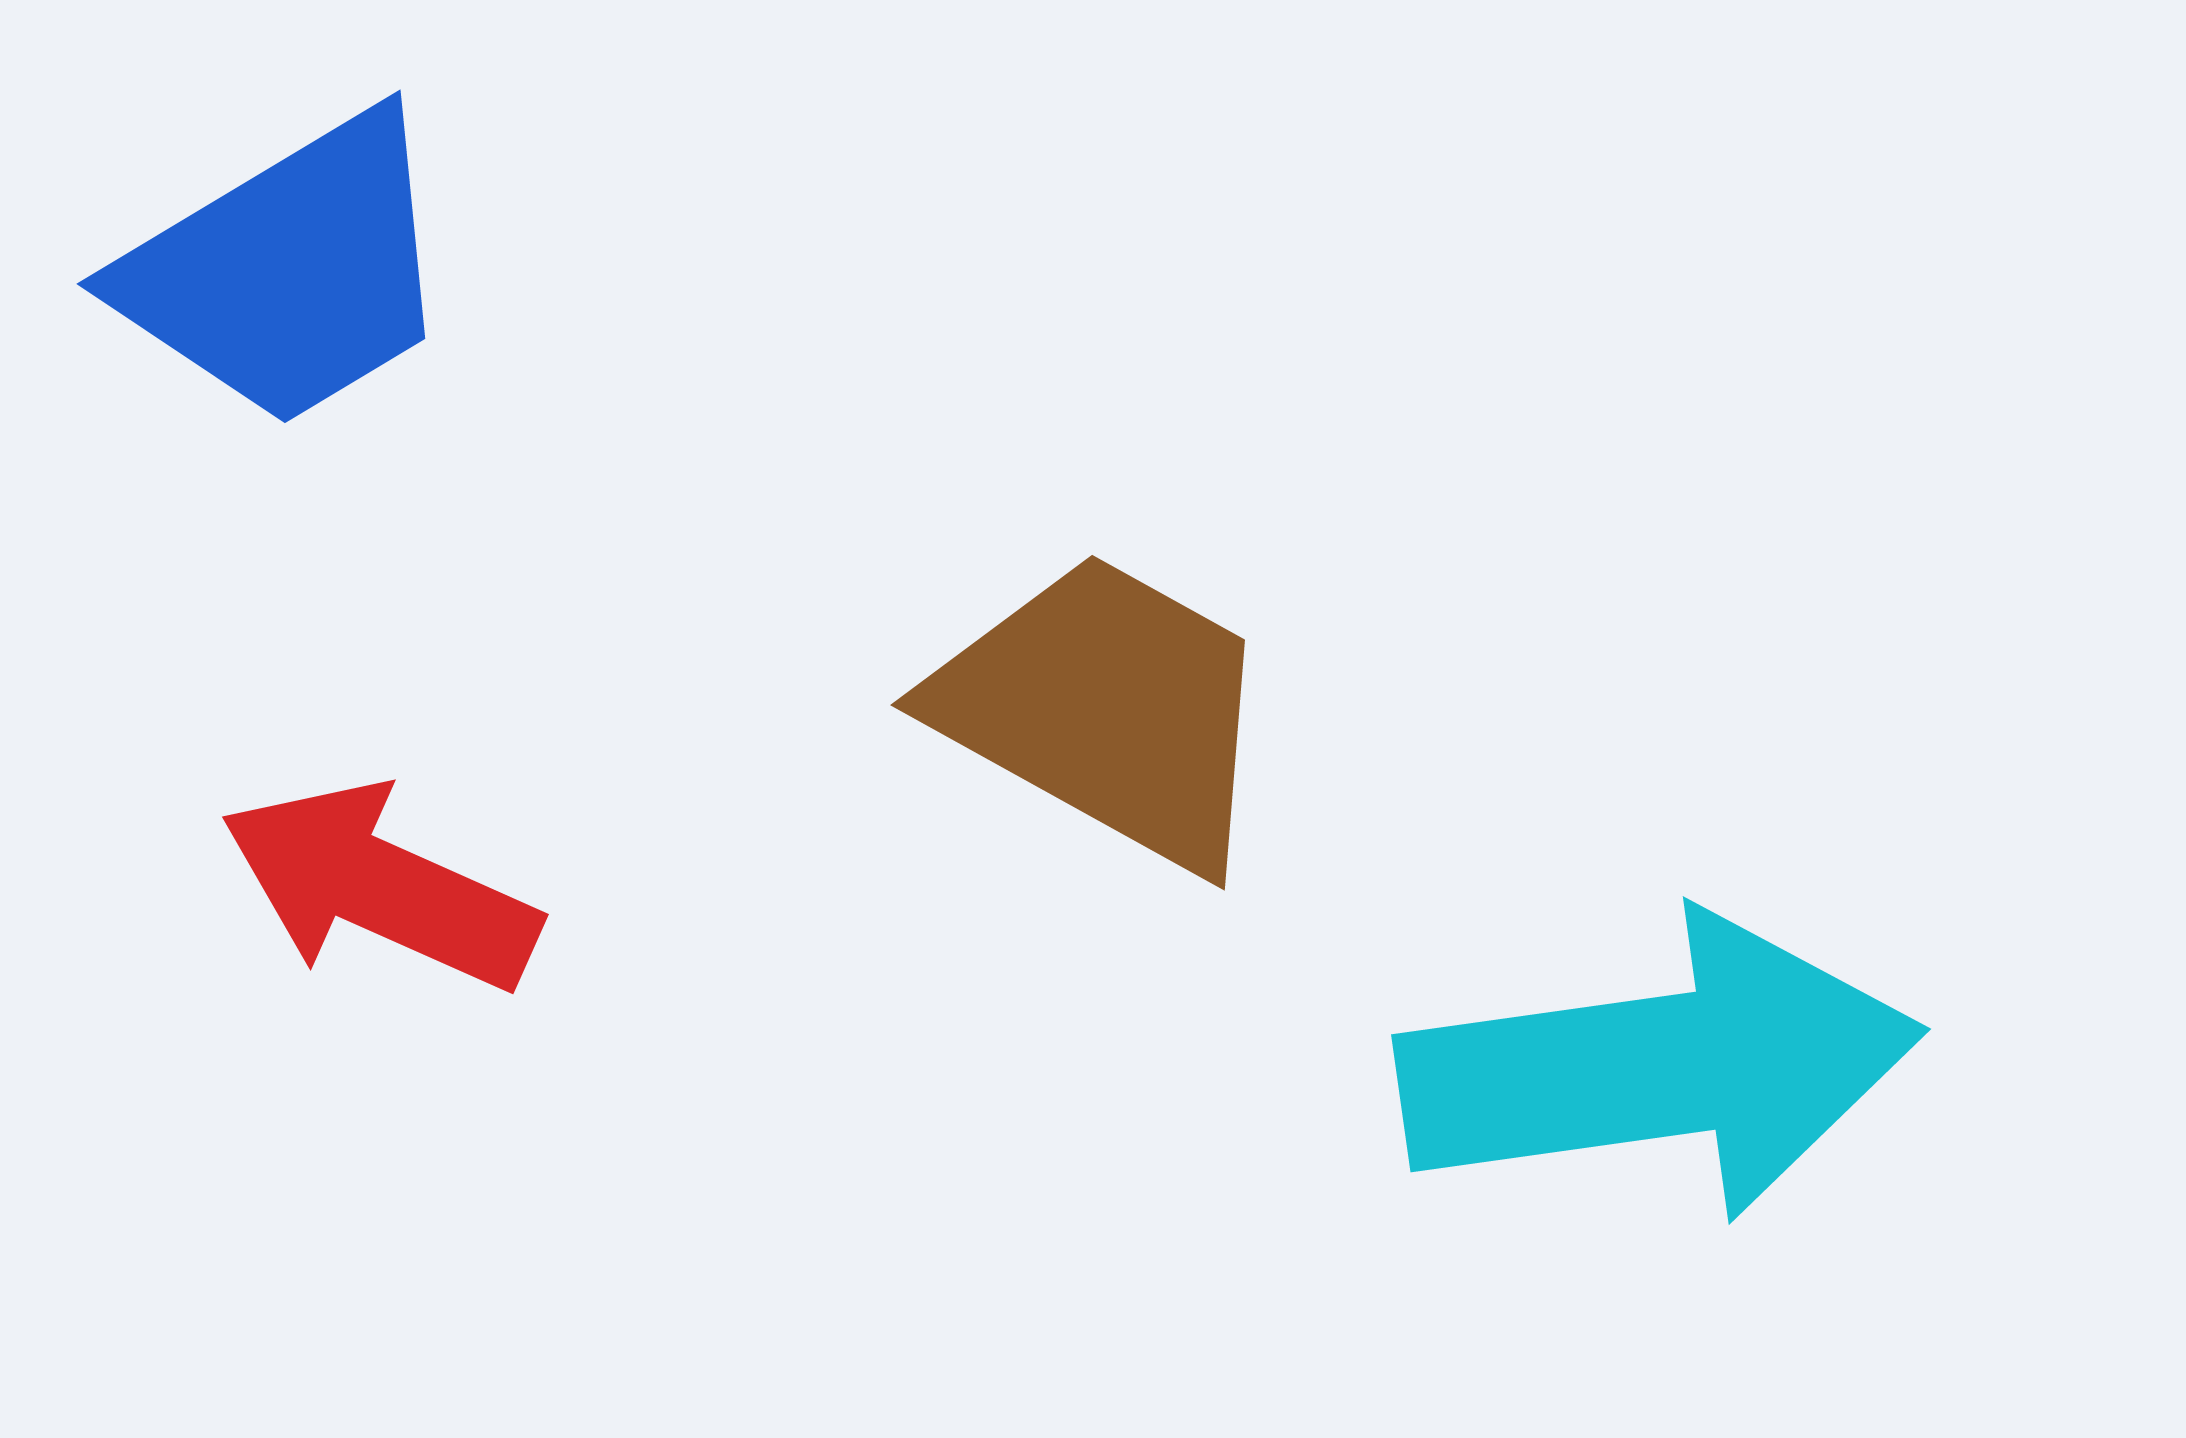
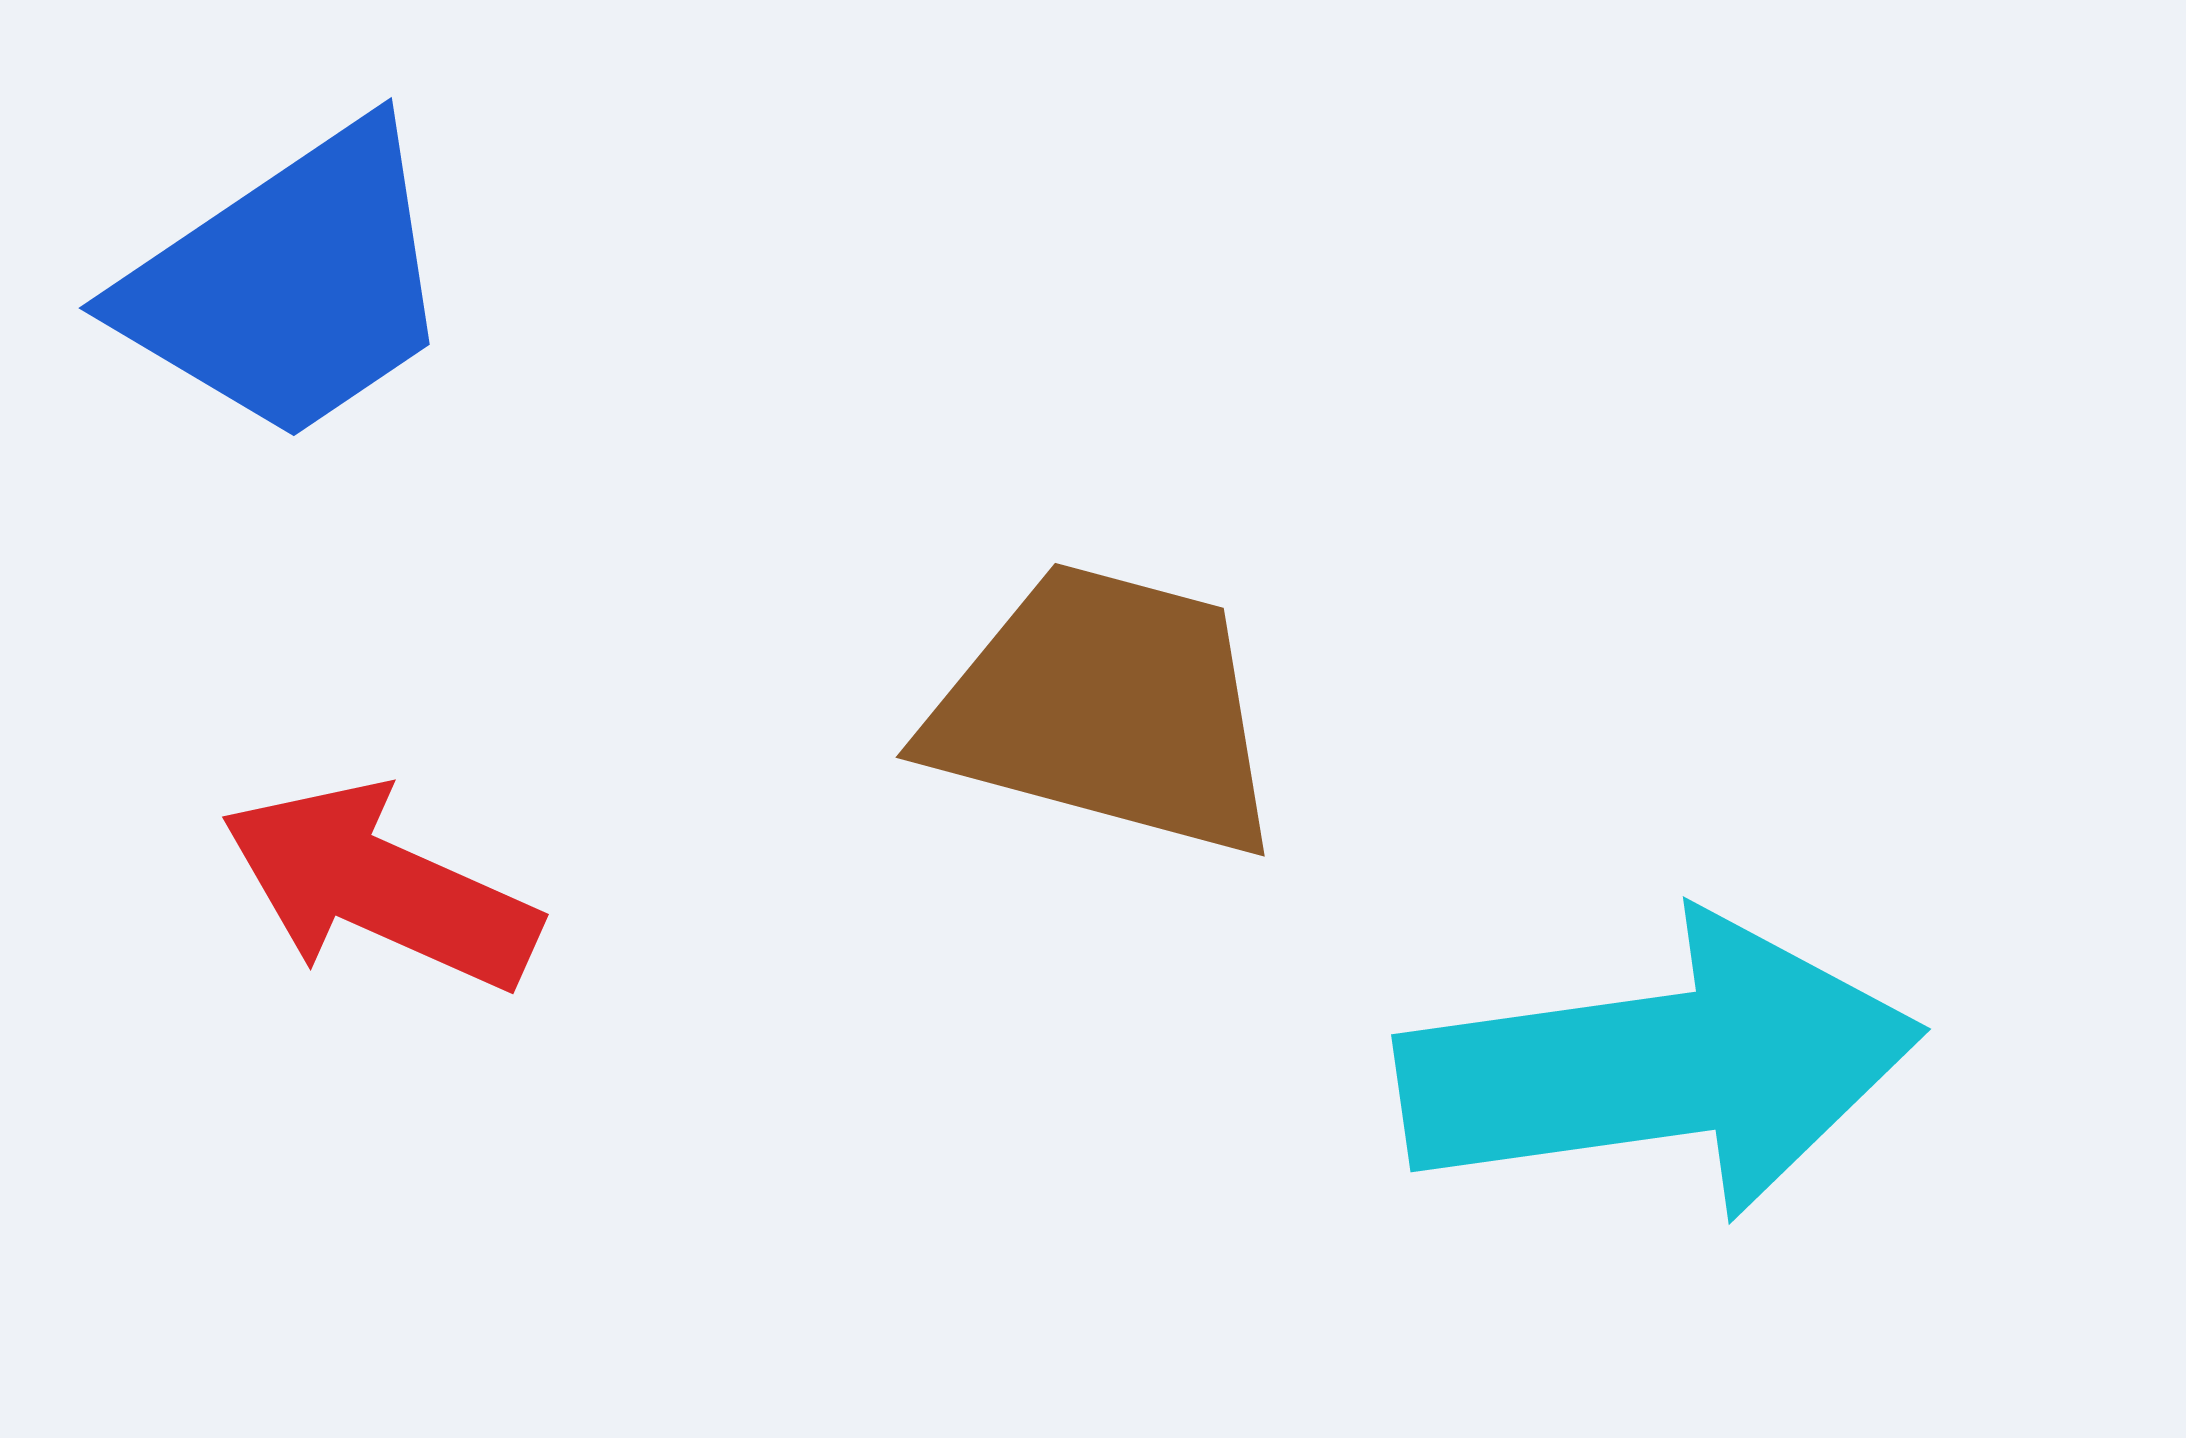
blue trapezoid: moved 1 px right, 13 px down; rotated 3 degrees counterclockwise
brown trapezoid: rotated 14 degrees counterclockwise
